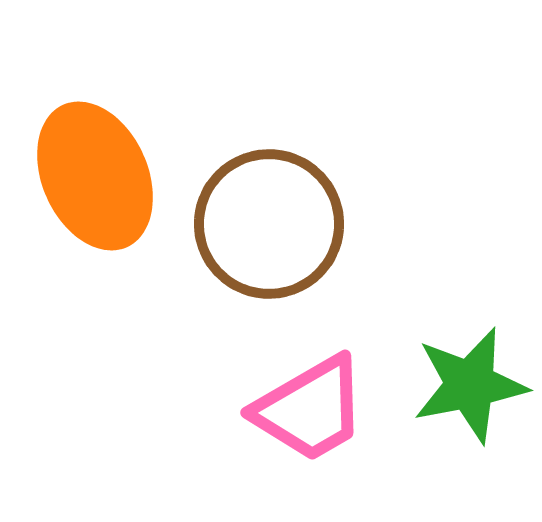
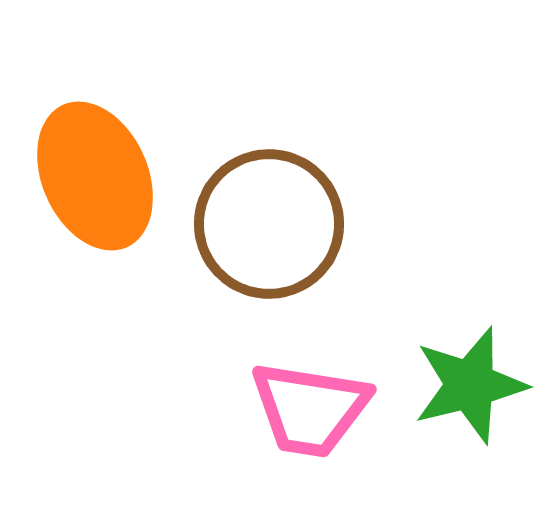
green star: rotated 3 degrees counterclockwise
pink trapezoid: rotated 39 degrees clockwise
